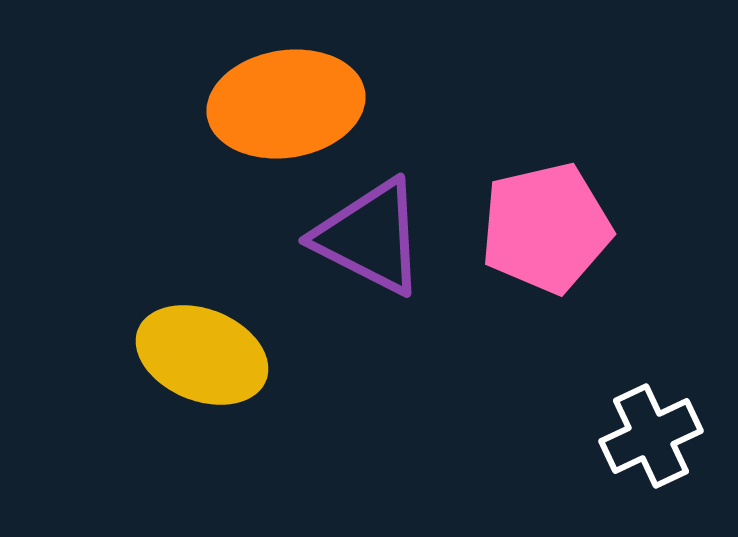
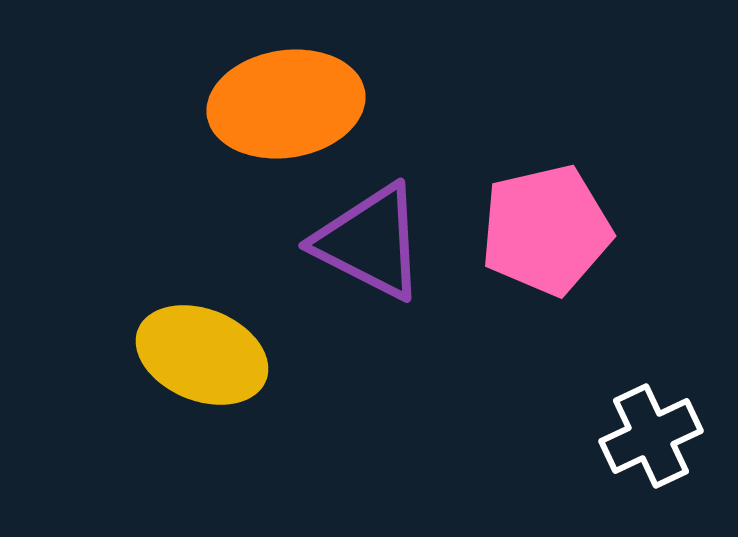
pink pentagon: moved 2 px down
purple triangle: moved 5 px down
